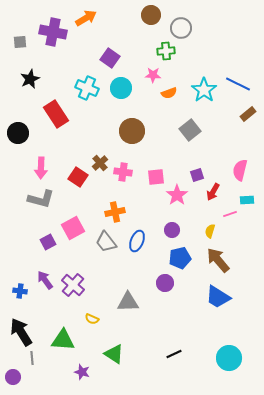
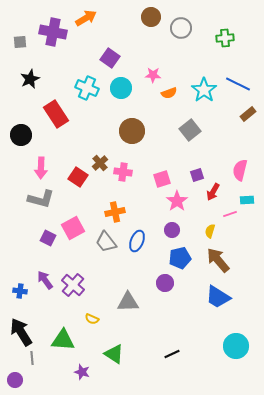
brown circle at (151, 15): moved 2 px down
green cross at (166, 51): moved 59 px right, 13 px up
black circle at (18, 133): moved 3 px right, 2 px down
pink square at (156, 177): moved 6 px right, 2 px down; rotated 12 degrees counterclockwise
pink star at (177, 195): moved 6 px down
purple square at (48, 242): moved 4 px up; rotated 35 degrees counterclockwise
black line at (174, 354): moved 2 px left
cyan circle at (229, 358): moved 7 px right, 12 px up
purple circle at (13, 377): moved 2 px right, 3 px down
